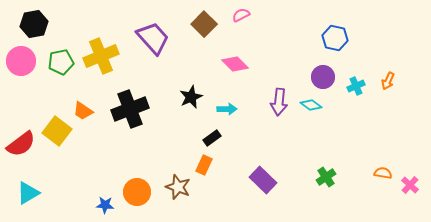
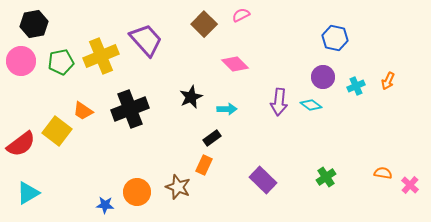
purple trapezoid: moved 7 px left, 2 px down
